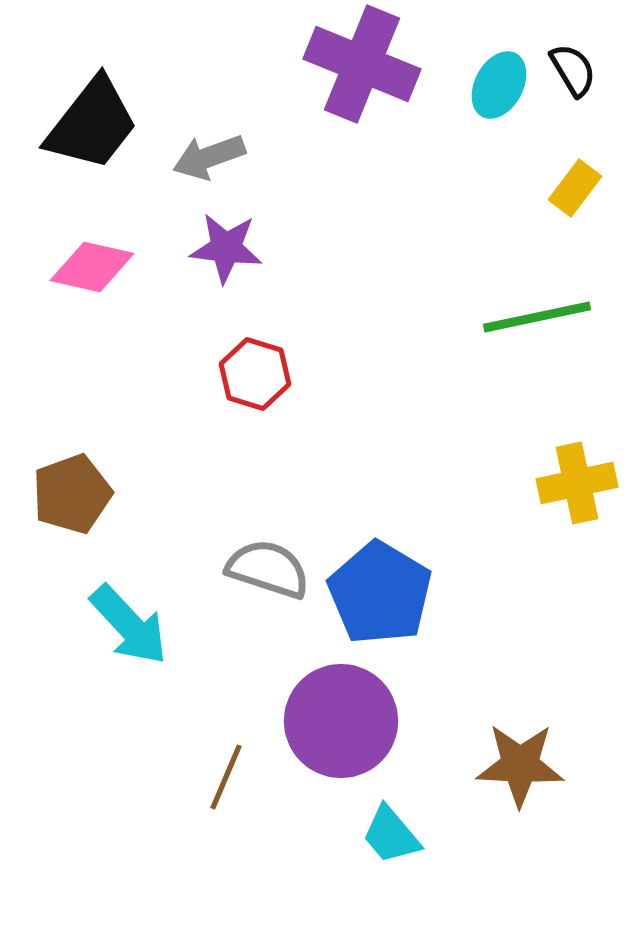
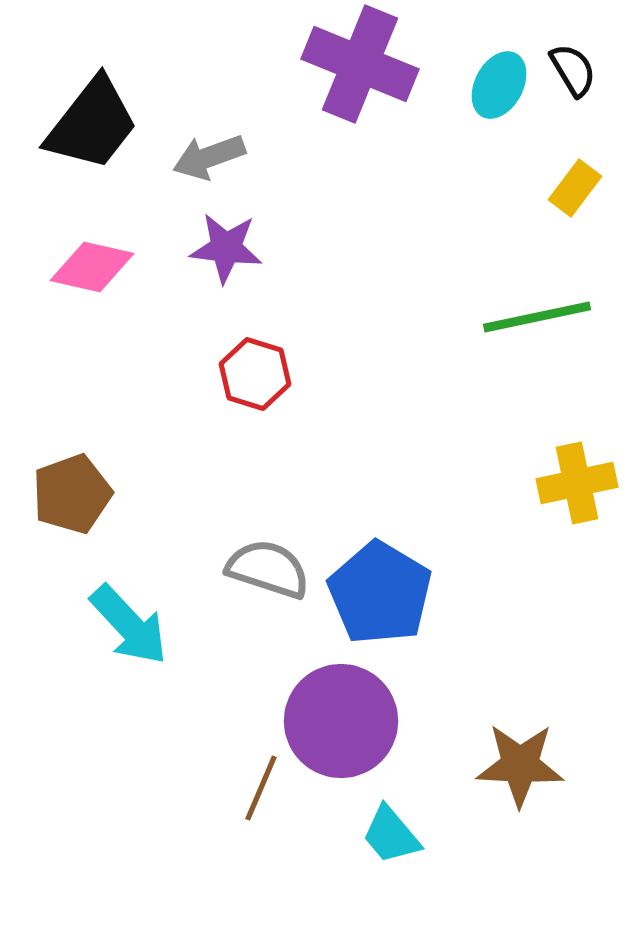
purple cross: moved 2 px left
brown line: moved 35 px right, 11 px down
